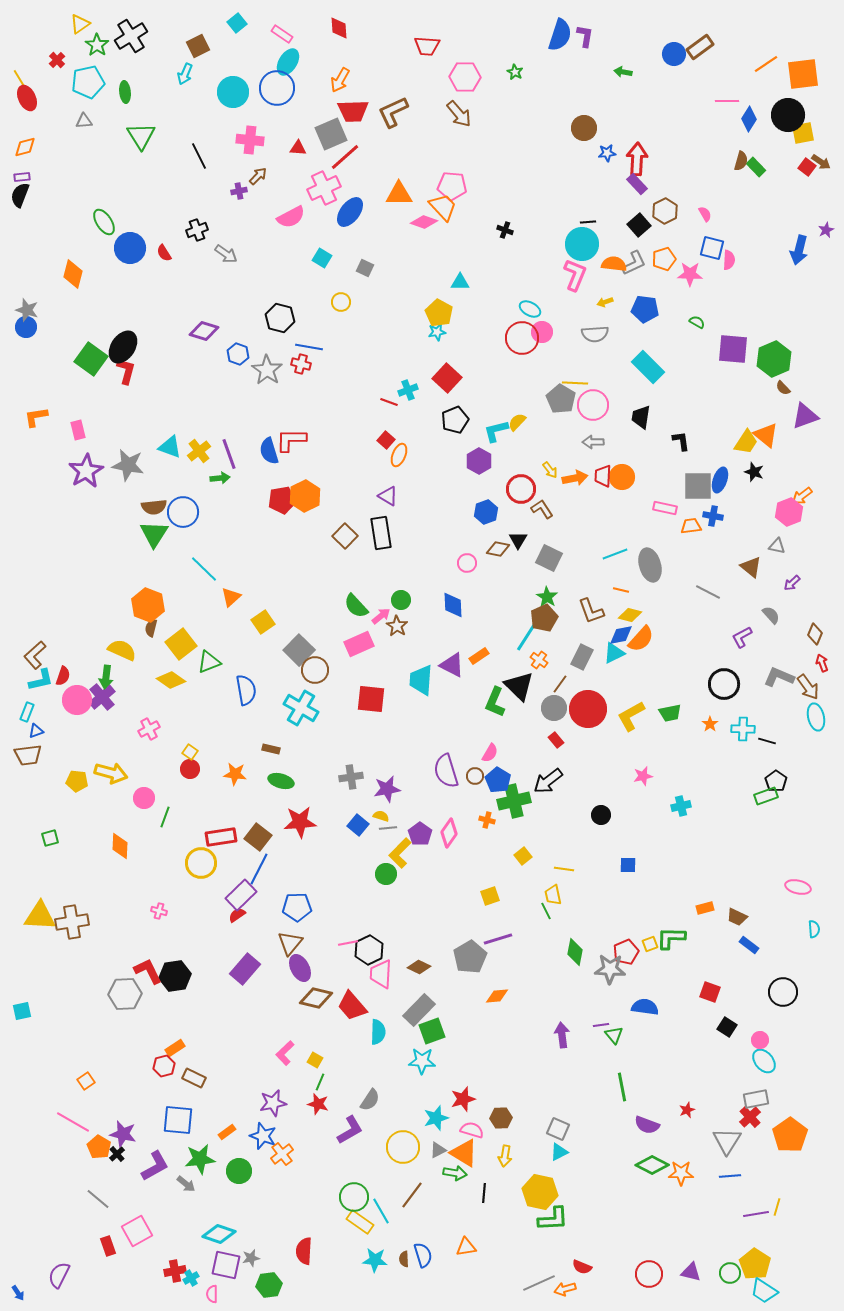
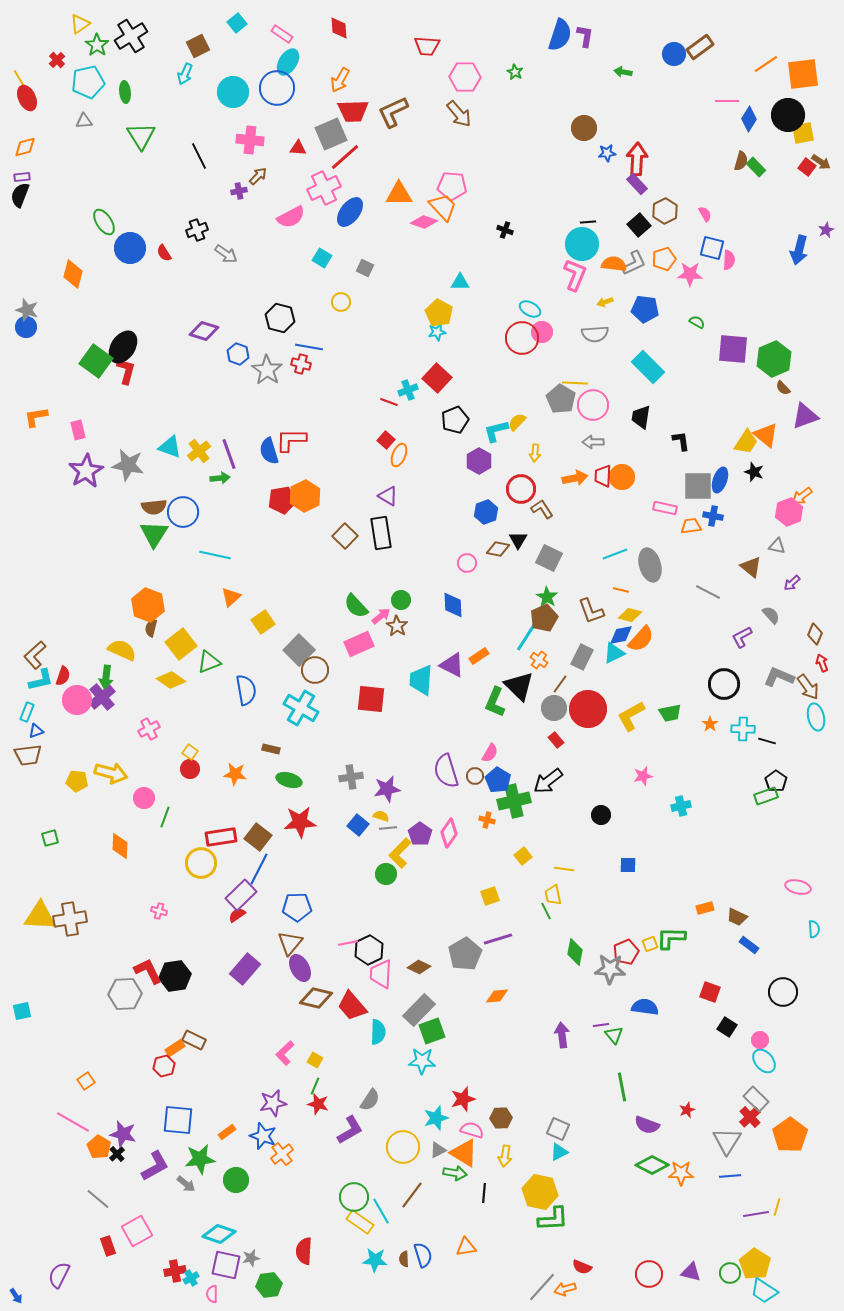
green square at (91, 359): moved 5 px right, 2 px down
red square at (447, 378): moved 10 px left
yellow arrow at (550, 470): moved 15 px left, 17 px up; rotated 42 degrees clockwise
cyan line at (204, 569): moved 11 px right, 14 px up; rotated 32 degrees counterclockwise
green ellipse at (281, 781): moved 8 px right, 1 px up
brown cross at (72, 922): moved 2 px left, 3 px up
gray pentagon at (470, 957): moved 5 px left, 3 px up
brown rectangle at (194, 1078): moved 38 px up
green line at (320, 1082): moved 5 px left, 4 px down
gray rectangle at (756, 1099): rotated 55 degrees clockwise
green circle at (239, 1171): moved 3 px left, 9 px down
gray line at (539, 1283): moved 3 px right, 4 px down; rotated 24 degrees counterclockwise
blue arrow at (18, 1293): moved 2 px left, 3 px down
